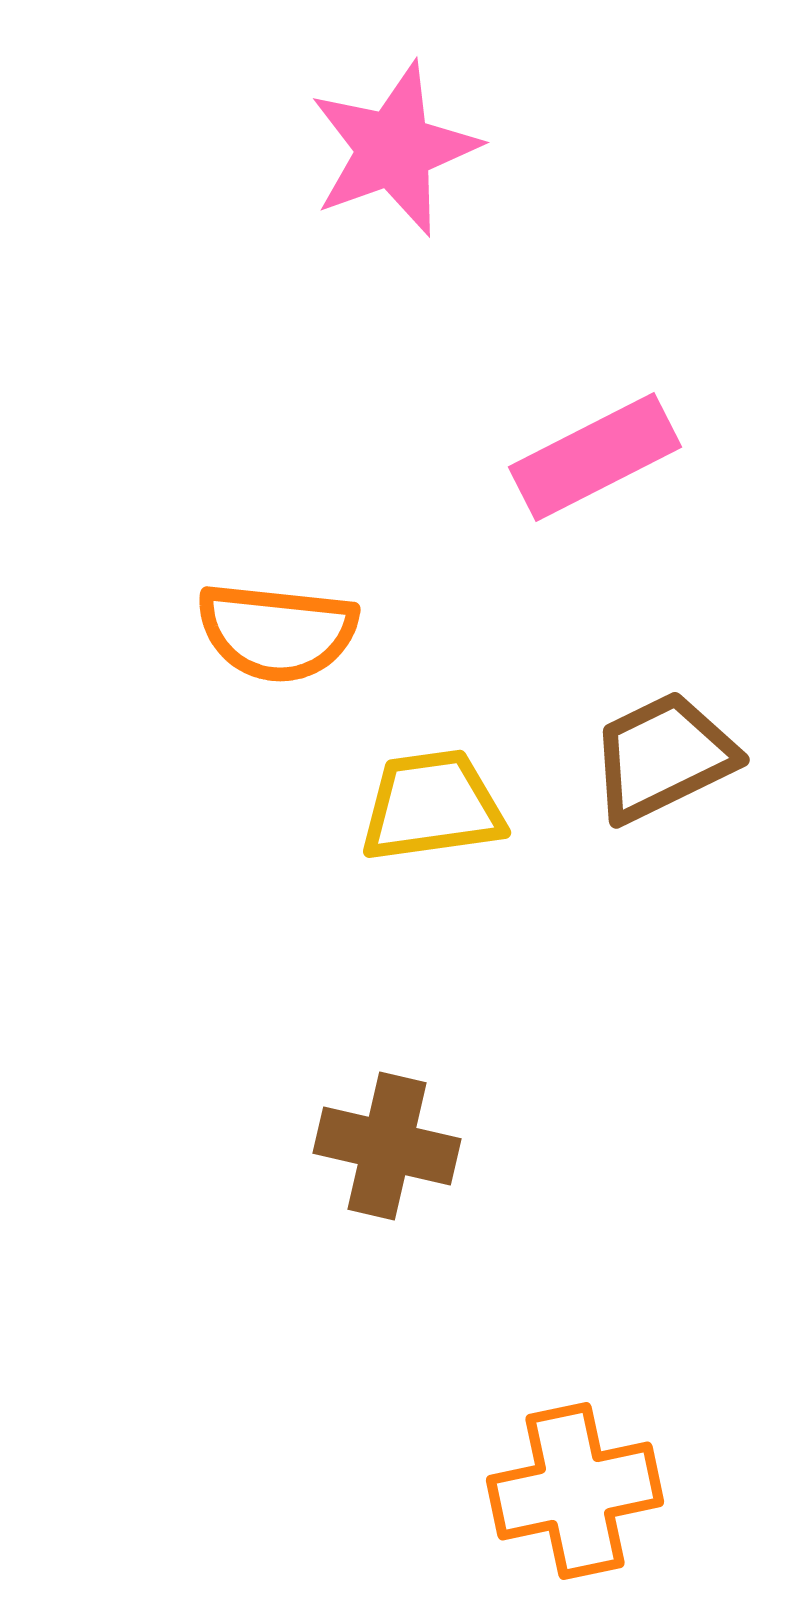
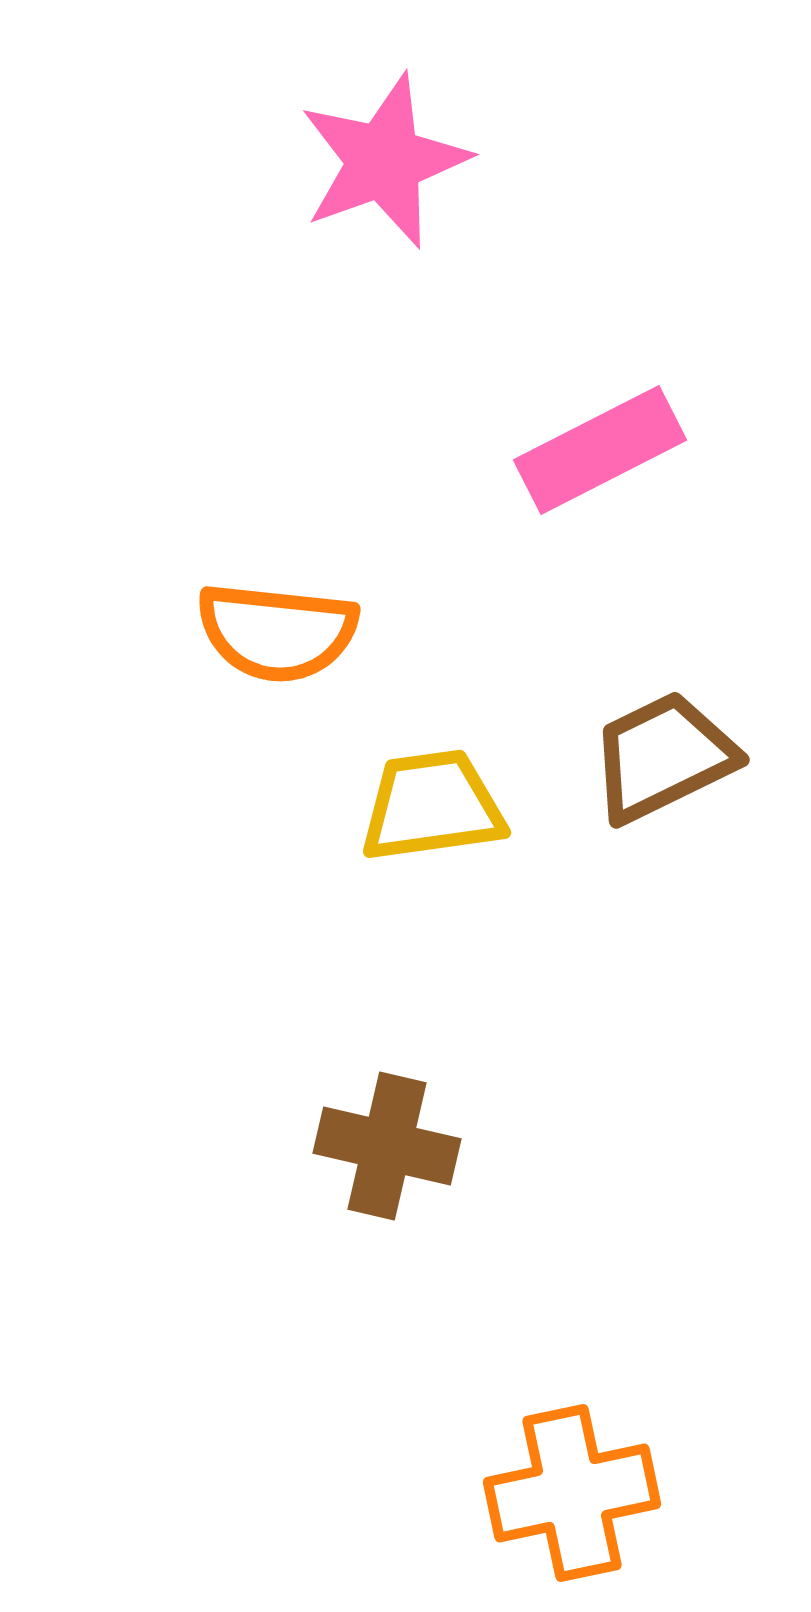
pink star: moved 10 px left, 12 px down
pink rectangle: moved 5 px right, 7 px up
orange cross: moved 3 px left, 2 px down
